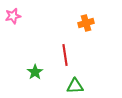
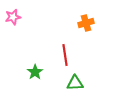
pink star: moved 1 px down
green triangle: moved 3 px up
